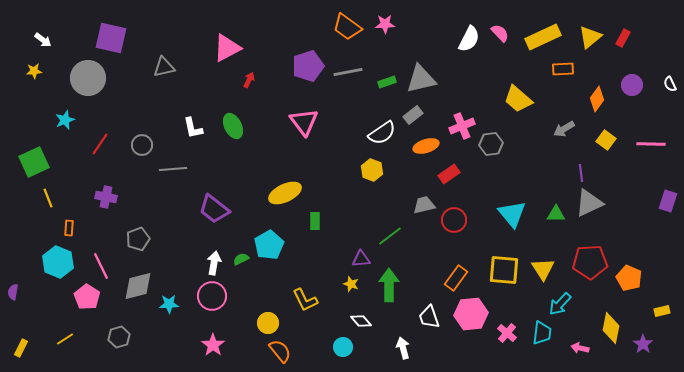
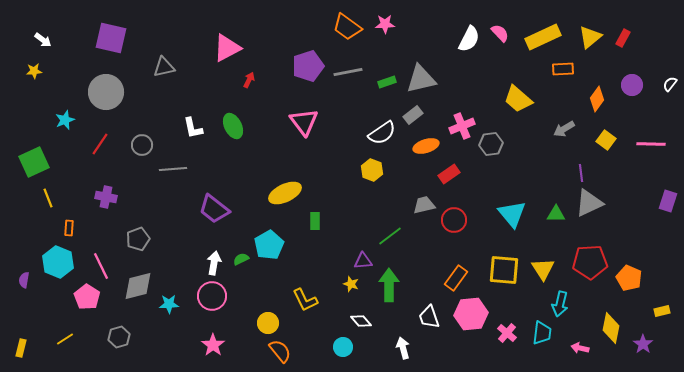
gray circle at (88, 78): moved 18 px right, 14 px down
white semicircle at (670, 84): rotated 63 degrees clockwise
purple triangle at (361, 259): moved 2 px right, 2 px down
purple semicircle at (13, 292): moved 11 px right, 12 px up
cyan arrow at (560, 304): rotated 30 degrees counterclockwise
yellow rectangle at (21, 348): rotated 12 degrees counterclockwise
